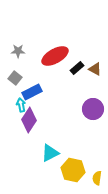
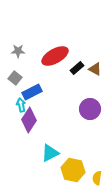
purple circle: moved 3 px left
